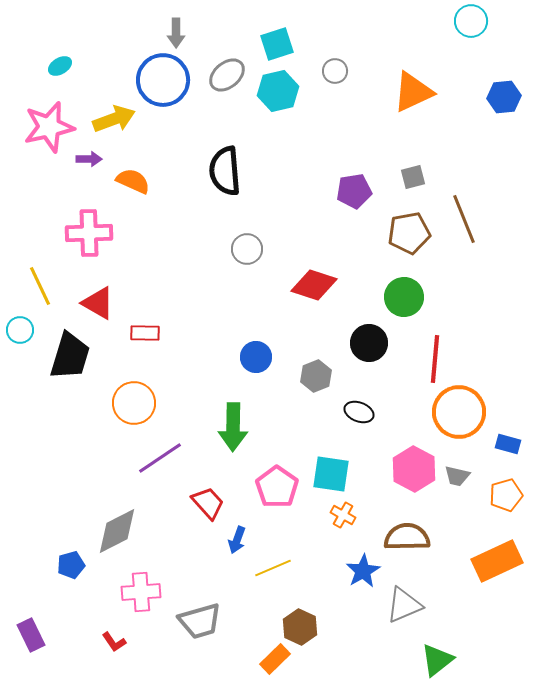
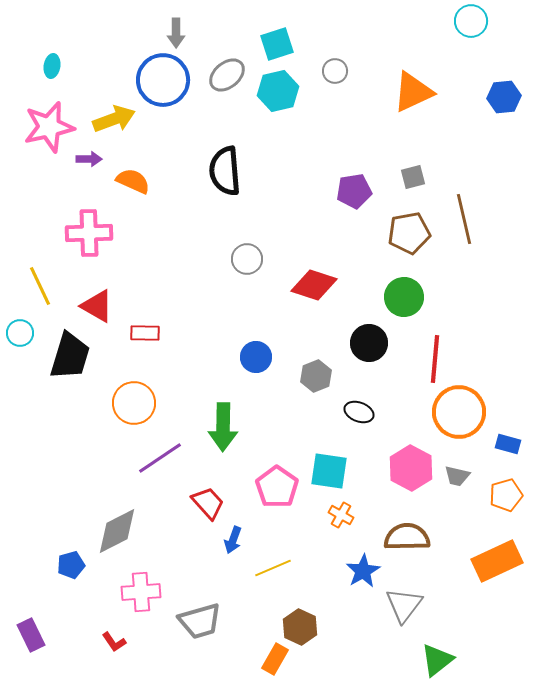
cyan ellipse at (60, 66): moved 8 px left; rotated 50 degrees counterclockwise
brown line at (464, 219): rotated 9 degrees clockwise
gray circle at (247, 249): moved 10 px down
red triangle at (98, 303): moved 1 px left, 3 px down
cyan circle at (20, 330): moved 3 px down
green arrow at (233, 427): moved 10 px left
pink hexagon at (414, 469): moved 3 px left, 1 px up
cyan square at (331, 474): moved 2 px left, 3 px up
orange cross at (343, 515): moved 2 px left
blue arrow at (237, 540): moved 4 px left
gray triangle at (404, 605): rotated 30 degrees counterclockwise
orange rectangle at (275, 659): rotated 16 degrees counterclockwise
